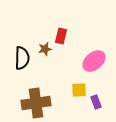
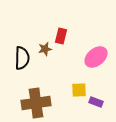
pink ellipse: moved 2 px right, 4 px up
purple rectangle: rotated 48 degrees counterclockwise
